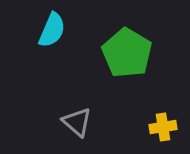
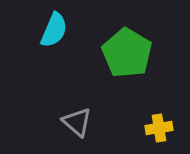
cyan semicircle: moved 2 px right
yellow cross: moved 4 px left, 1 px down
